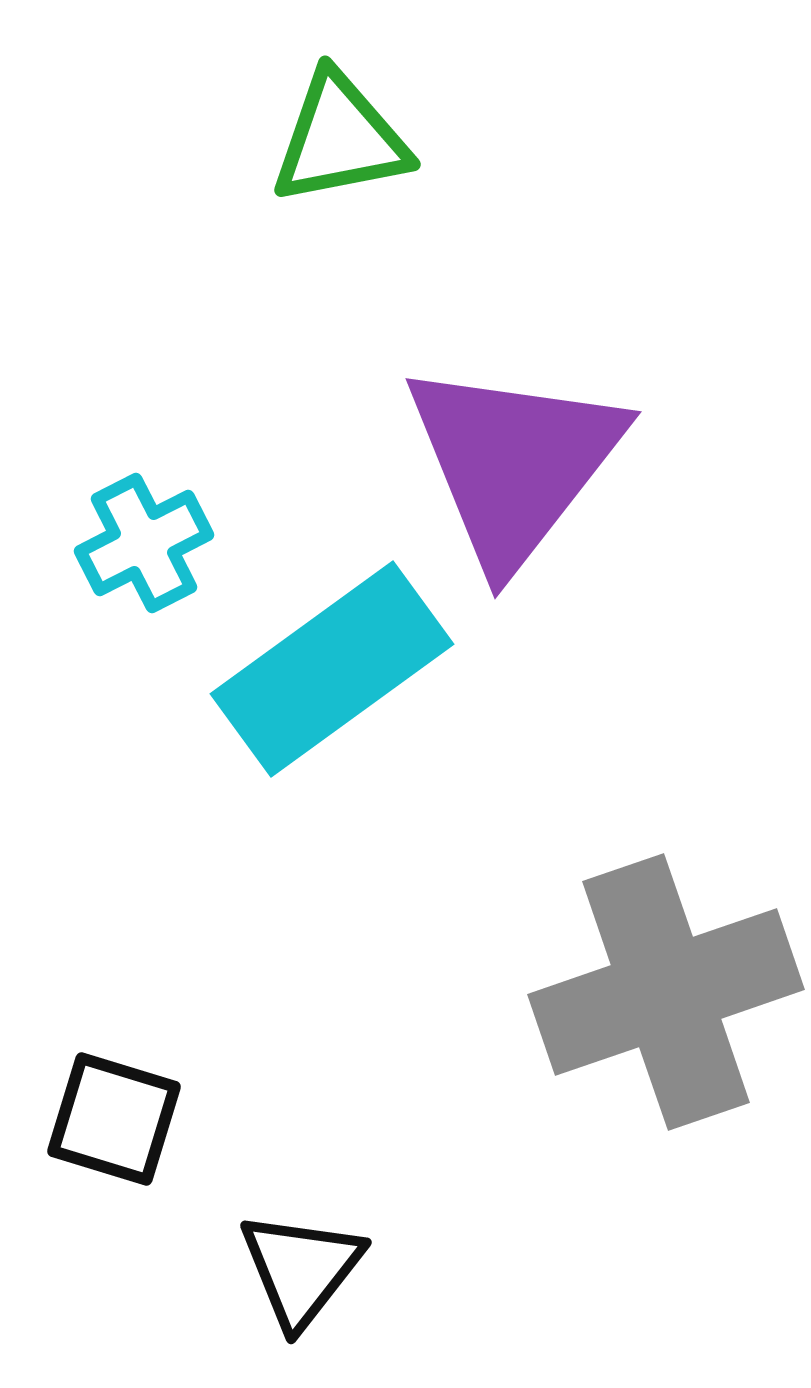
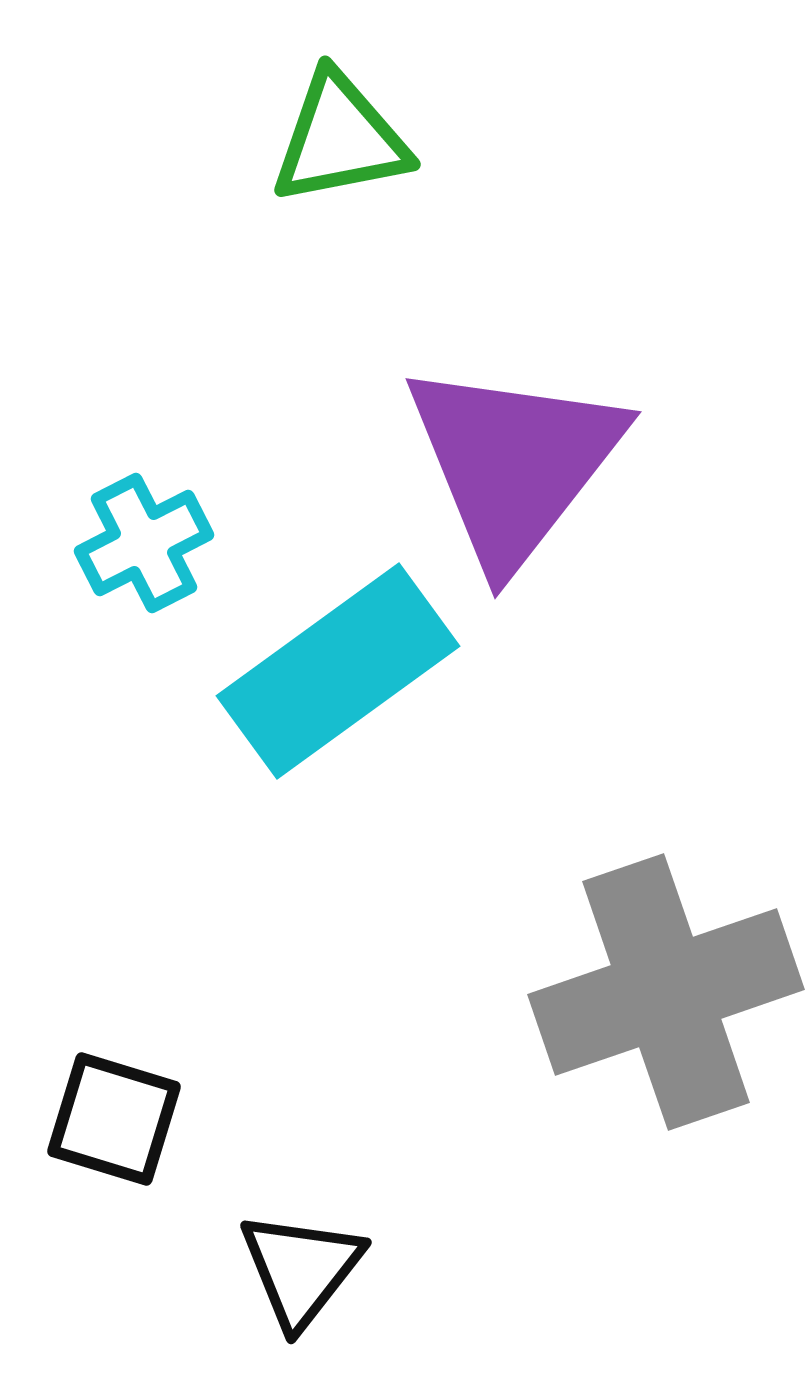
cyan rectangle: moved 6 px right, 2 px down
